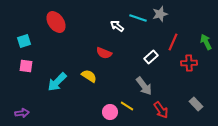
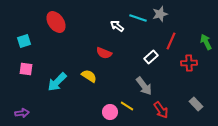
red line: moved 2 px left, 1 px up
pink square: moved 3 px down
